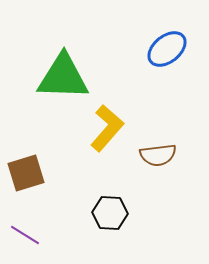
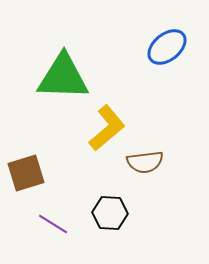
blue ellipse: moved 2 px up
yellow L-shape: rotated 9 degrees clockwise
brown semicircle: moved 13 px left, 7 px down
purple line: moved 28 px right, 11 px up
